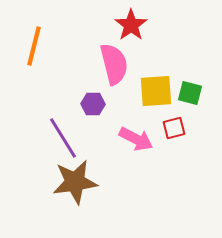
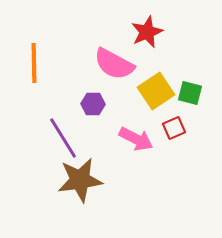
red star: moved 16 px right, 7 px down; rotated 12 degrees clockwise
orange line: moved 17 px down; rotated 15 degrees counterclockwise
pink semicircle: rotated 132 degrees clockwise
yellow square: rotated 30 degrees counterclockwise
red square: rotated 10 degrees counterclockwise
brown star: moved 5 px right, 2 px up
